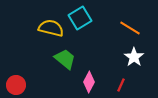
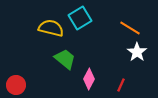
white star: moved 3 px right, 5 px up
pink diamond: moved 3 px up
